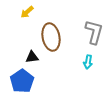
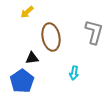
black triangle: moved 1 px down
cyan arrow: moved 14 px left, 11 px down
